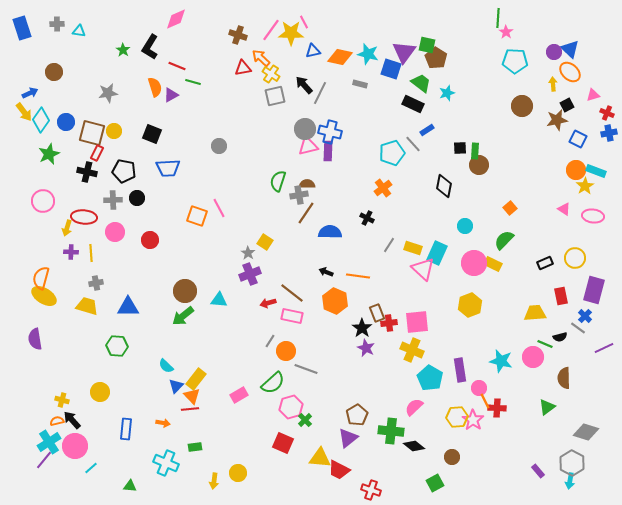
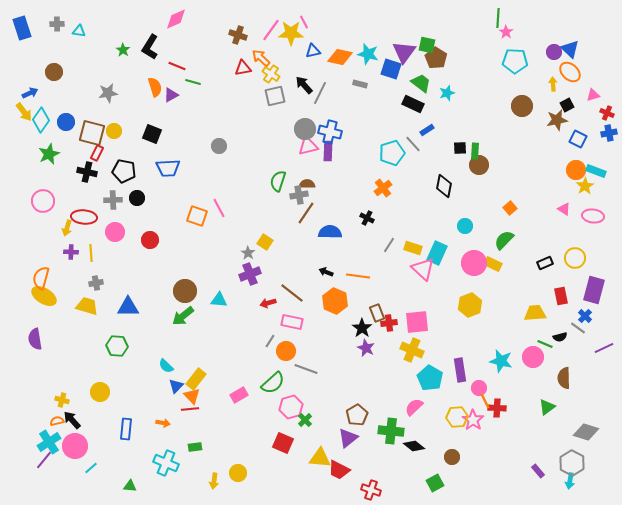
pink rectangle at (292, 316): moved 6 px down
